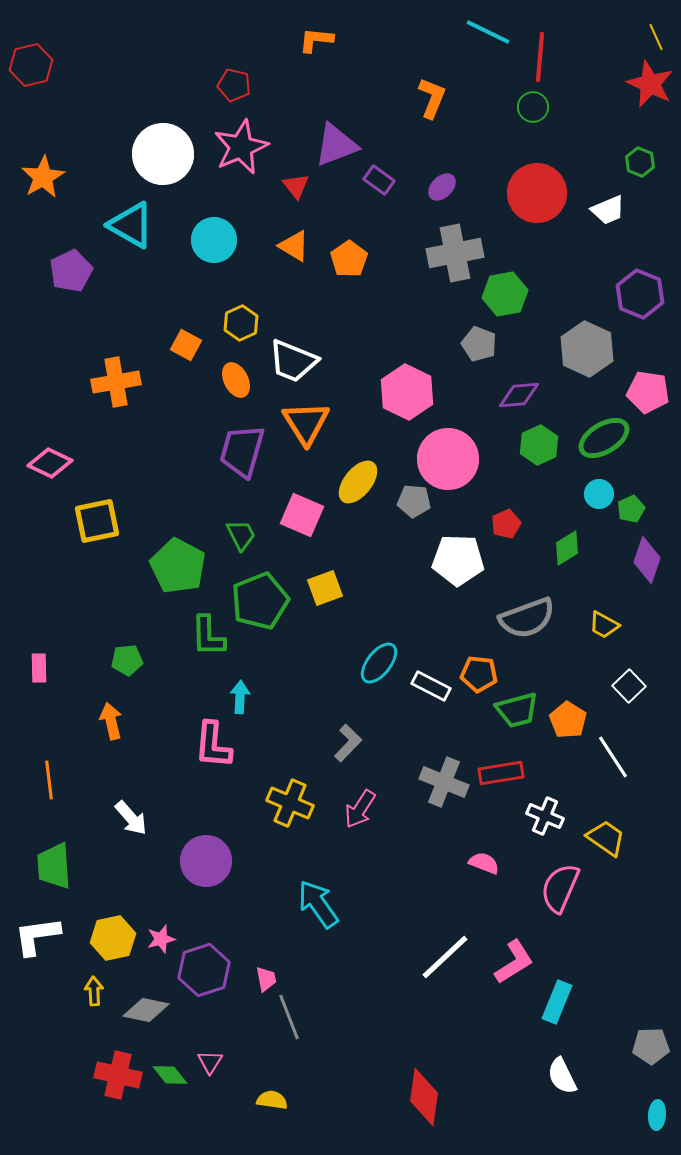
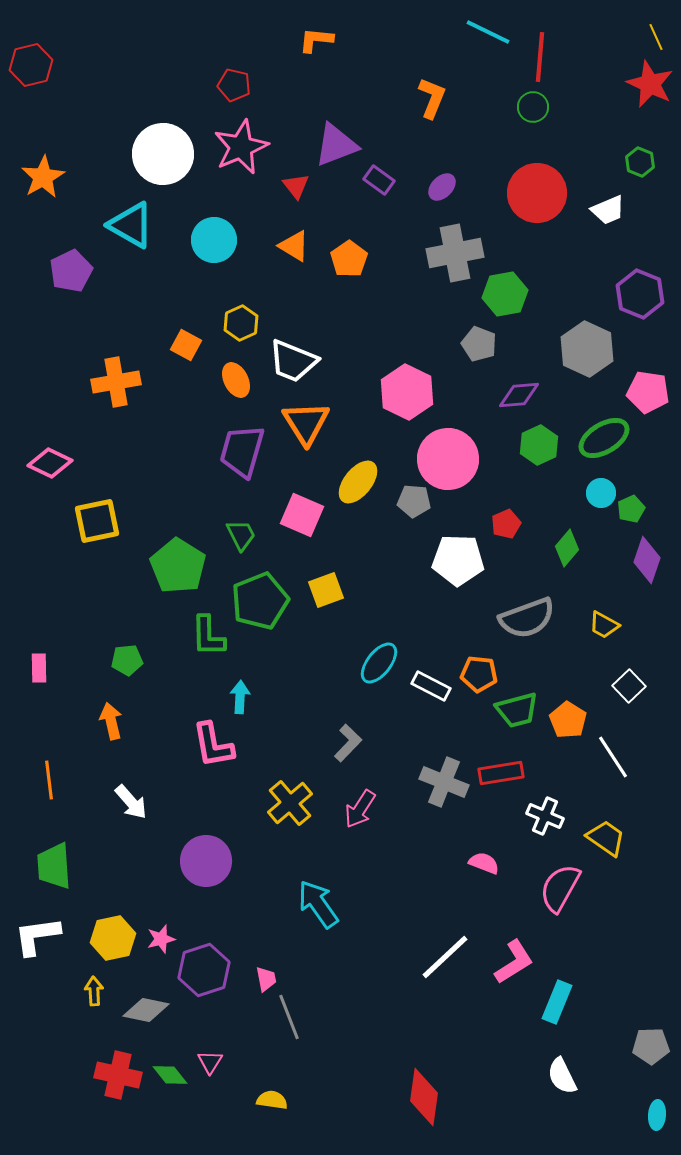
cyan circle at (599, 494): moved 2 px right, 1 px up
green diamond at (567, 548): rotated 18 degrees counterclockwise
green pentagon at (178, 566): rotated 4 degrees clockwise
yellow square at (325, 588): moved 1 px right, 2 px down
pink L-shape at (213, 745): rotated 15 degrees counterclockwise
yellow cross at (290, 803): rotated 27 degrees clockwise
white arrow at (131, 818): moved 16 px up
pink semicircle at (560, 888): rotated 6 degrees clockwise
